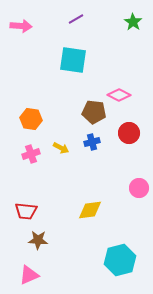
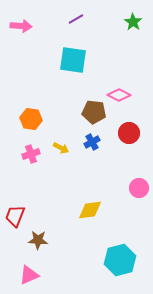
blue cross: rotated 14 degrees counterclockwise
red trapezoid: moved 11 px left, 5 px down; rotated 105 degrees clockwise
